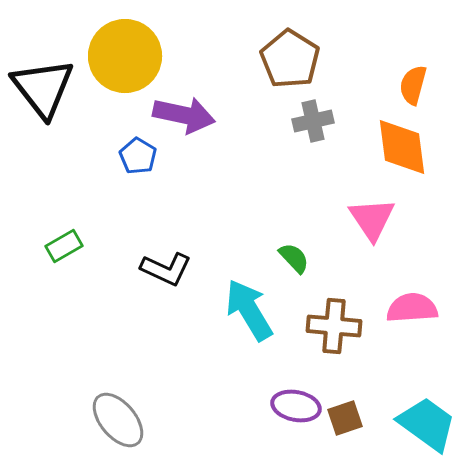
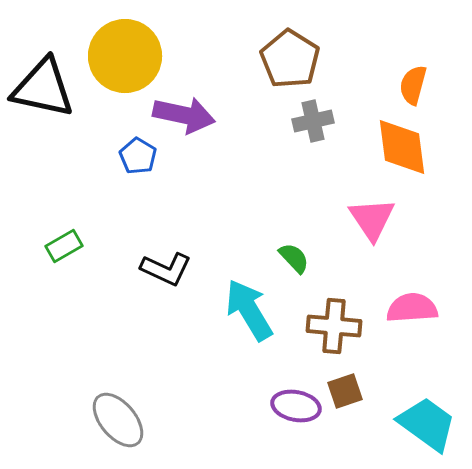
black triangle: rotated 40 degrees counterclockwise
brown square: moved 27 px up
